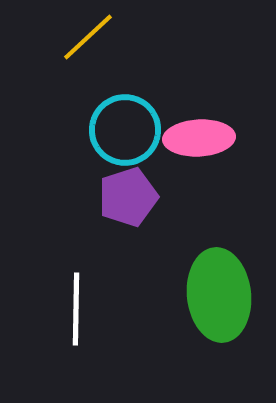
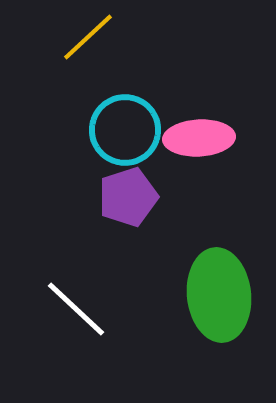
white line: rotated 48 degrees counterclockwise
